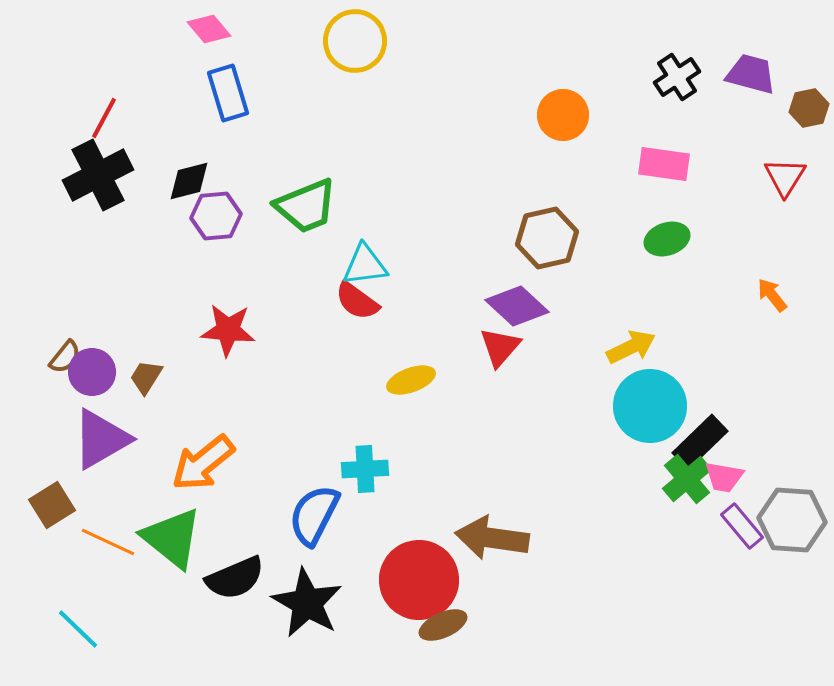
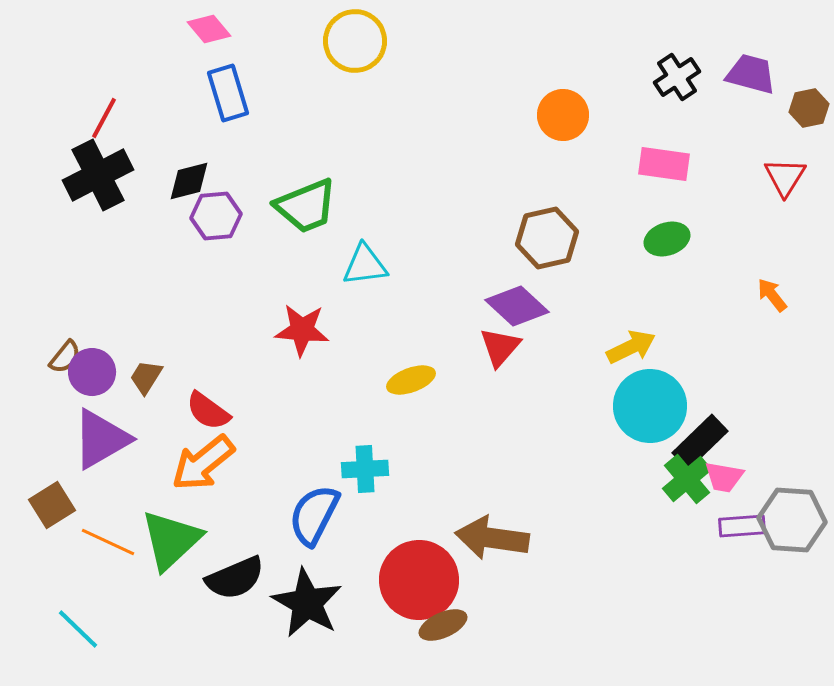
red semicircle at (357, 301): moved 149 px left, 110 px down
red star at (228, 330): moved 74 px right
purple rectangle at (742, 526): rotated 54 degrees counterclockwise
green triangle at (172, 538): moved 1 px left, 2 px down; rotated 38 degrees clockwise
